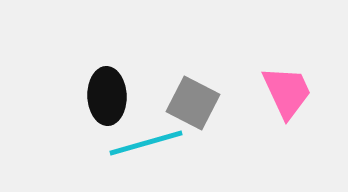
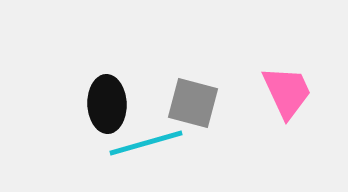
black ellipse: moved 8 px down
gray square: rotated 12 degrees counterclockwise
